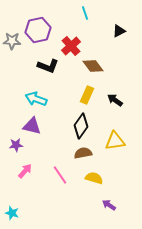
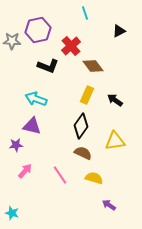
brown semicircle: rotated 36 degrees clockwise
